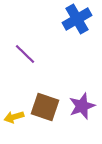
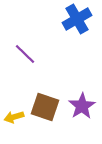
purple star: rotated 12 degrees counterclockwise
